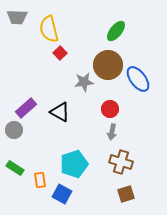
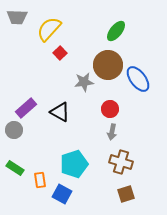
yellow semicircle: rotated 56 degrees clockwise
